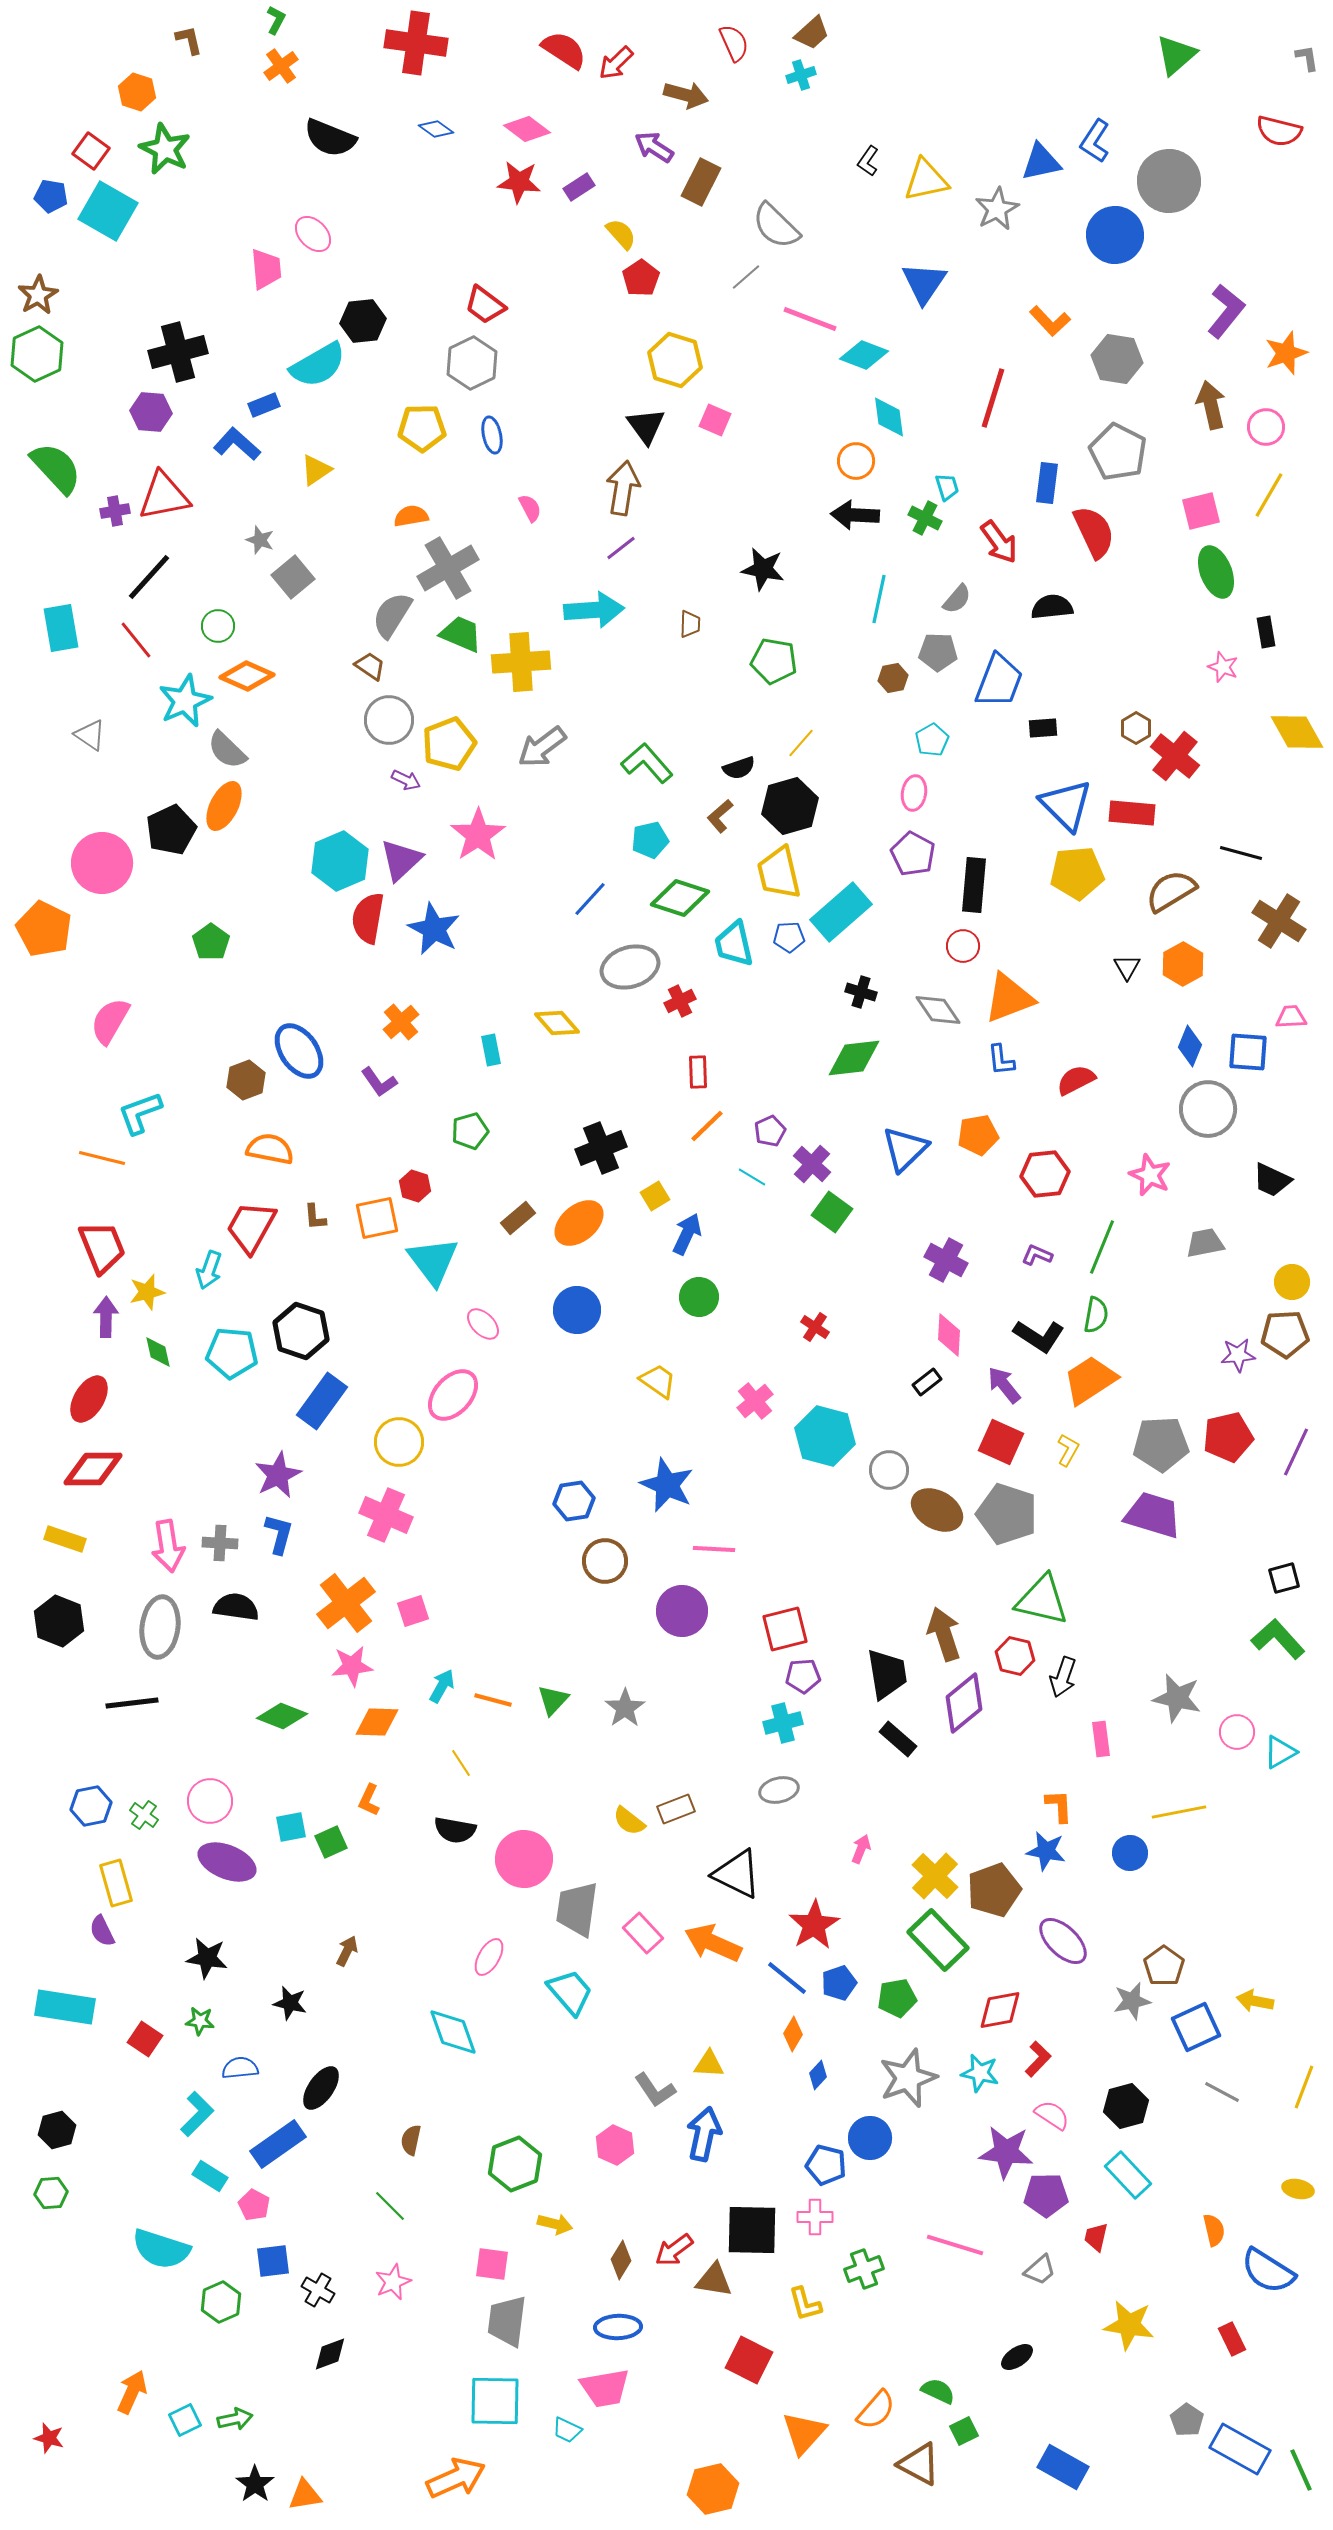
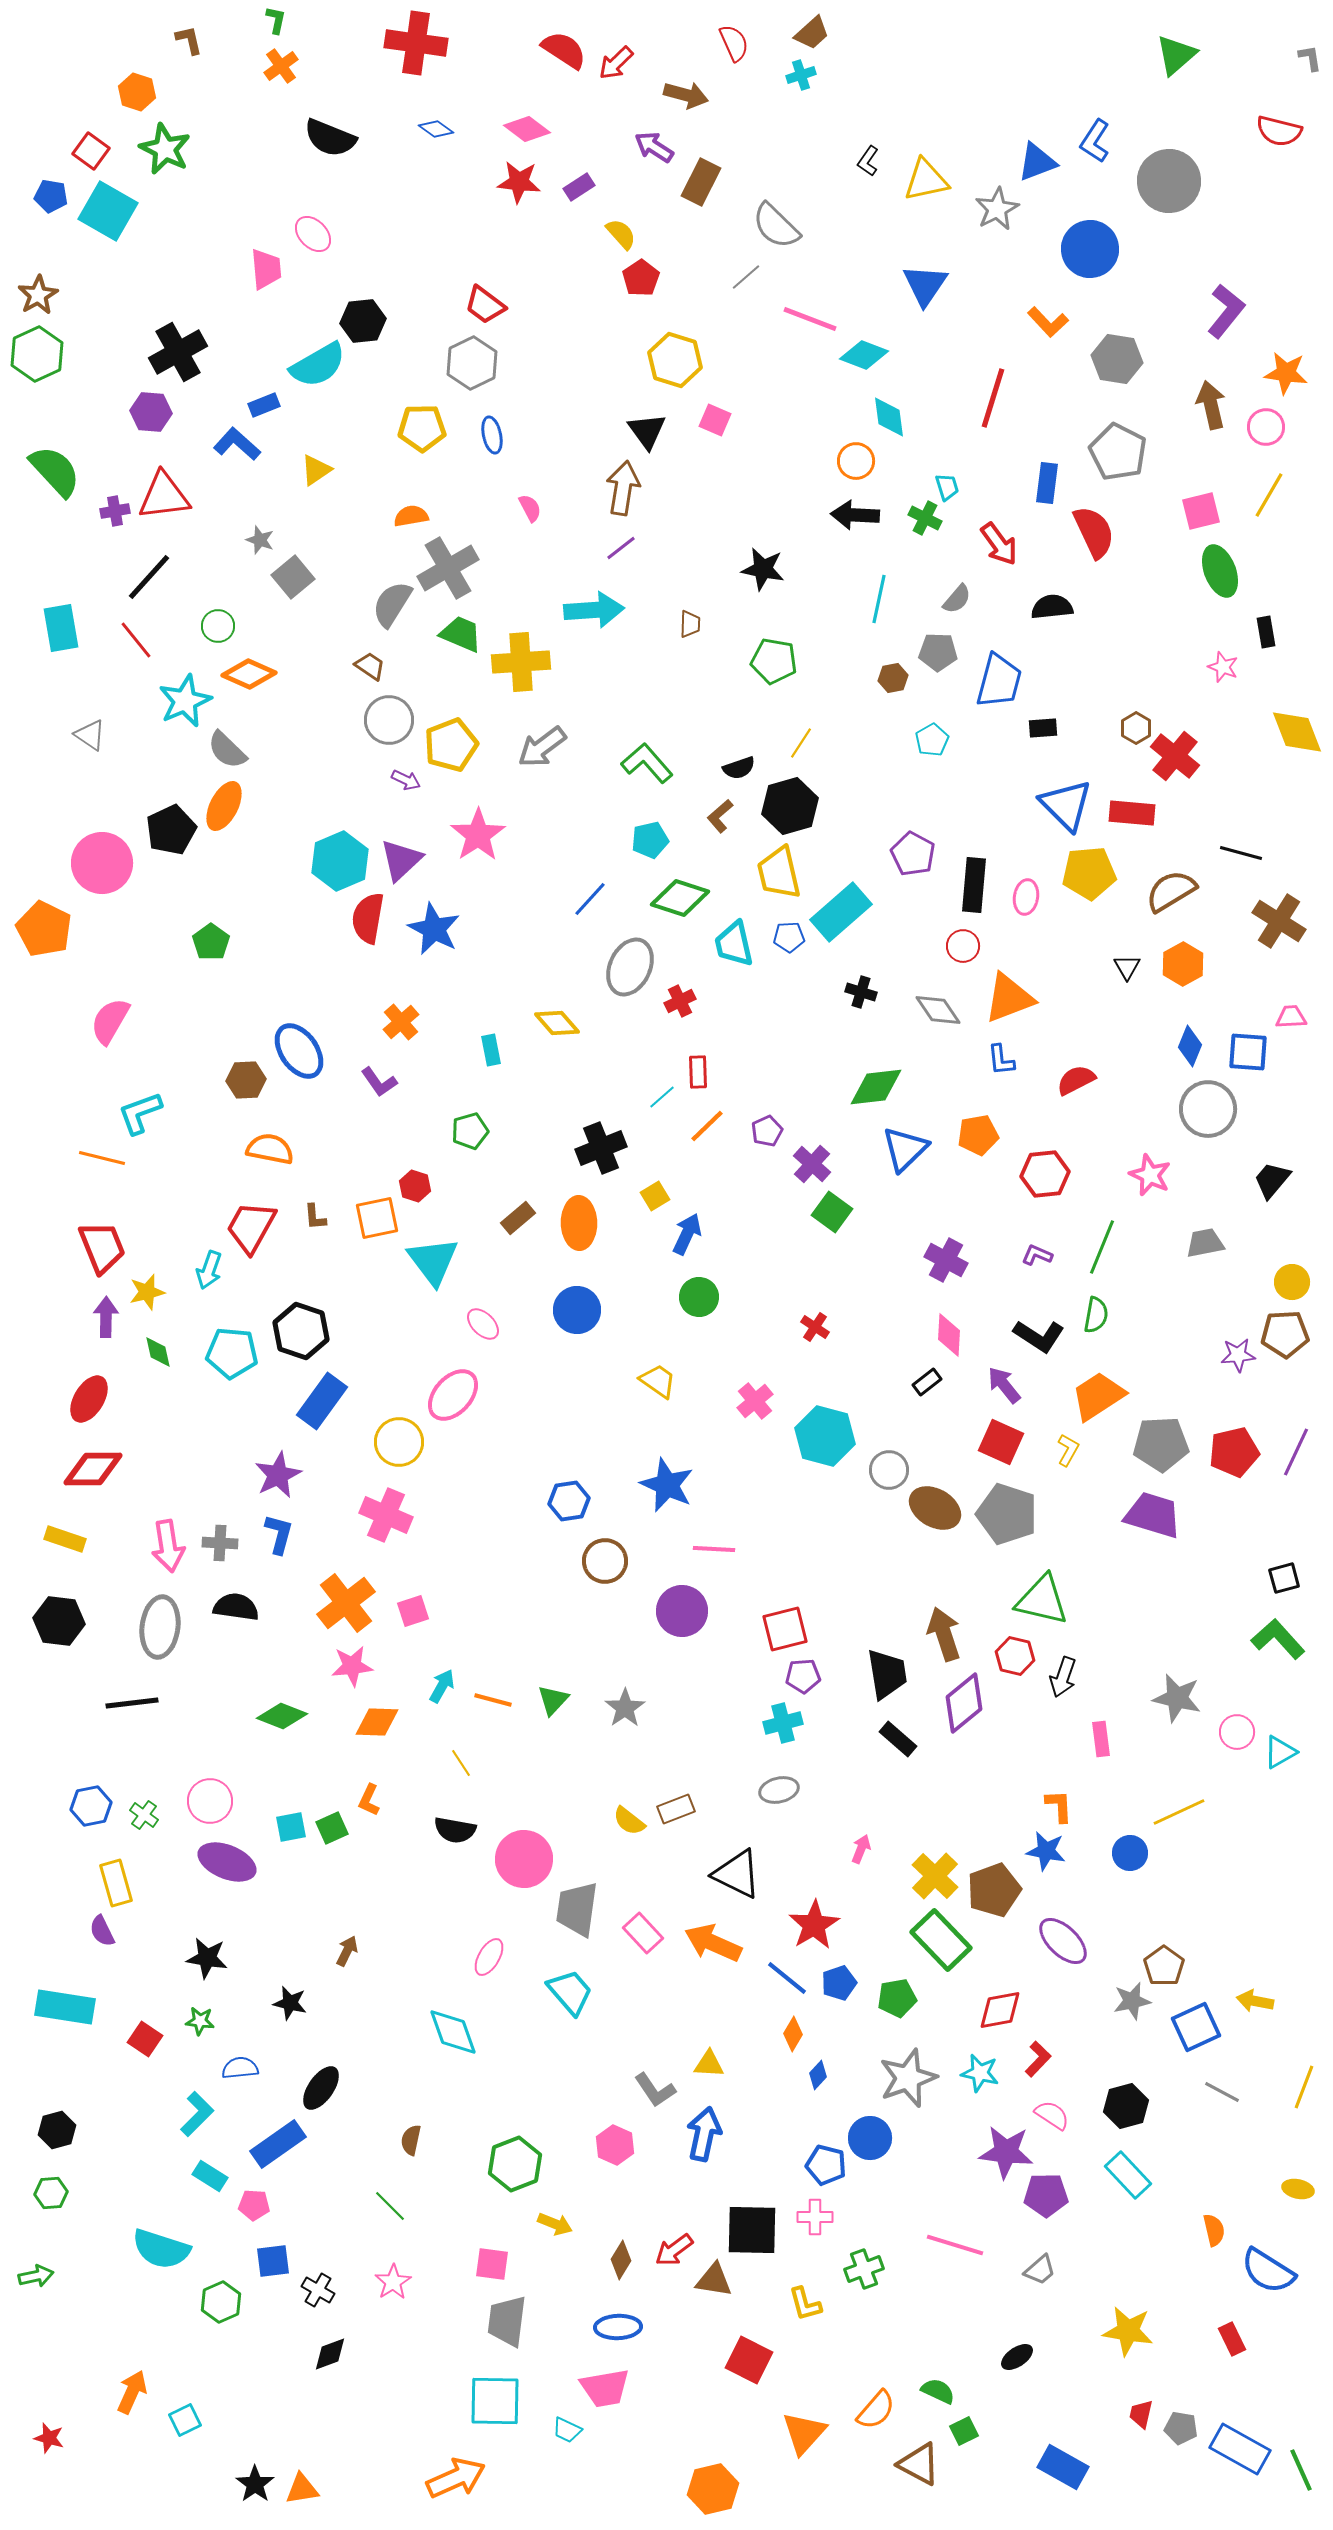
green L-shape at (276, 20): rotated 16 degrees counterclockwise
gray L-shape at (1307, 58): moved 3 px right
blue triangle at (1041, 162): moved 4 px left; rotated 9 degrees counterclockwise
blue circle at (1115, 235): moved 25 px left, 14 px down
blue triangle at (924, 283): moved 1 px right, 2 px down
orange L-shape at (1050, 321): moved 2 px left, 1 px down
black cross at (178, 352): rotated 14 degrees counterclockwise
orange star at (1286, 353): moved 20 px down; rotated 27 degrees clockwise
black triangle at (646, 426): moved 1 px right, 5 px down
green semicircle at (56, 468): moved 1 px left, 3 px down
red triangle at (164, 496): rotated 4 degrees clockwise
red arrow at (999, 542): moved 2 px down
green ellipse at (1216, 572): moved 4 px right, 1 px up
gray semicircle at (392, 615): moved 11 px up
orange diamond at (247, 676): moved 2 px right, 2 px up
blue trapezoid at (999, 681): rotated 6 degrees counterclockwise
yellow diamond at (1297, 732): rotated 8 degrees clockwise
yellow line at (801, 743): rotated 8 degrees counterclockwise
yellow pentagon at (449, 744): moved 2 px right, 1 px down
pink ellipse at (914, 793): moved 112 px right, 104 px down
yellow pentagon at (1077, 873): moved 12 px right
gray ellipse at (630, 967): rotated 48 degrees counterclockwise
green diamond at (854, 1058): moved 22 px right, 29 px down
brown hexagon at (246, 1080): rotated 18 degrees clockwise
purple pentagon at (770, 1131): moved 3 px left
cyan line at (752, 1177): moved 90 px left, 80 px up; rotated 72 degrees counterclockwise
black trapezoid at (1272, 1180): rotated 105 degrees clockwise
orange ellipse at (579, 1223): rotated 51 degrees counterclockwise
orange trapezoid at (1090, 1380): moved 8 px right, 16 px down
red pentagon at (1228, 1437): moved 6 px right, 15 px down
blue hexagon at (574, 1501): moved 5 px left
brown ellipse at (937, 1510): moved 2 px left, 2 px up
black hexagon at (59, 1621): rotated 15 degrees counterclockwise
yellow line at (1179, 1812): rotated 14 degrees counterclockwise
green square at (331, 1842): moved 1 px right, 14 px up
green rectangle at (938, 1940): moved 3 px right
pink pentagon at (254, 2205): rotated 24 degrees counterclockwise
yellow arrow at (555, 2224): rotated 8 degrees clockwise
red trapezoid at (1096, 2237): moved 45 px right, 177 px down
pink star at (393, 2282): rotated 9 degrees counterclockwise
yellow star at (1129, 2325): moved 1 px left, 6 px down
green arrow at (235, 2419): moved 199 px left, 143 px up
gray pentagon at (1187, 2420): moved 6 px left, 8 px down; rotated 24 degrees counterclockwise
orange triangle at (305, 2495): moved 3 px left, 6 px up
